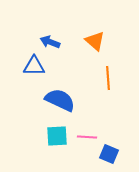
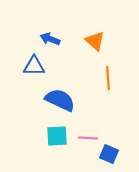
blue arrow: moved 3 px up
pink line: moved 1 px right, 1 px down
